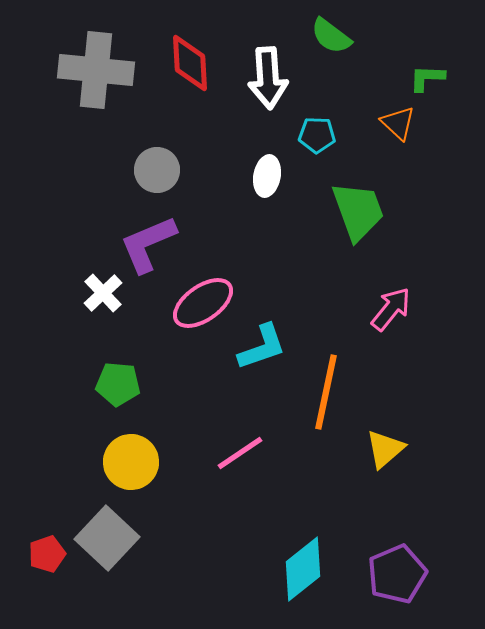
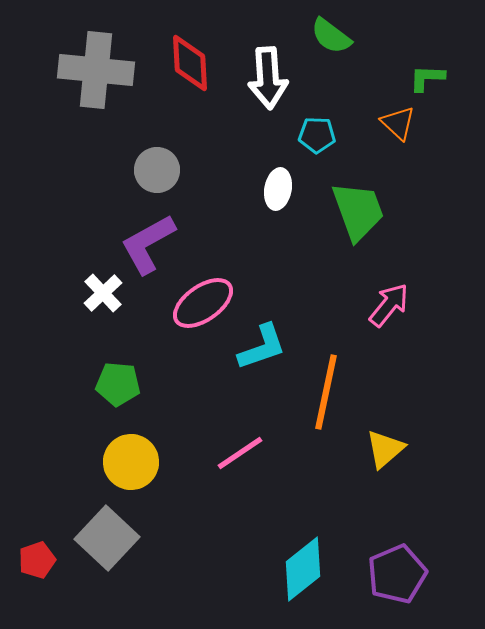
white ellipse: moved 11 px right, 13 px down
purple L-shape: rotated 6 degrees counterclockwise
pink arrow: moved 2 px left, 4 px up
red pentagon: moved 10 px left, 6 px down
